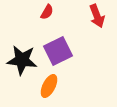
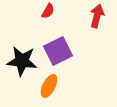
red semicircle: moved 1 px right, 1 px up
red arrow: rotated 145 degrees counterclockwise
black star: moved 1 px down
